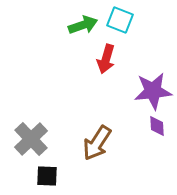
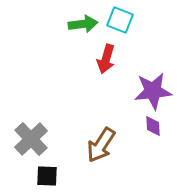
green arrow: moved 1 px up; rotated 12 degrees clockwise
purple diamond: moved 4 px left
brown arrow: moved 4 px right, 2 px down
